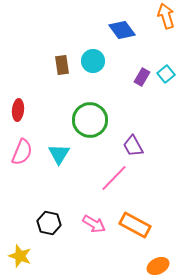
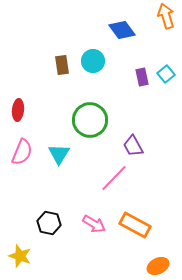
purple rectangle: rotated 42 degrees counterclockwise
